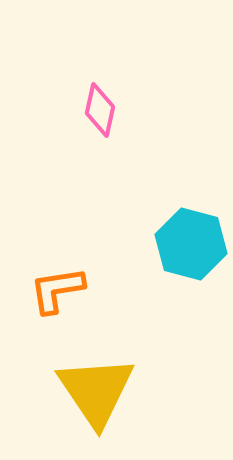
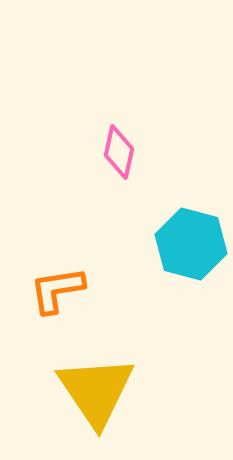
pink diamond: moved 19 px right, 42 px down
